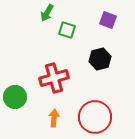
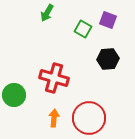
green square: moved 16 px right, 1 px up; rotated 12 degrees clockwise
black hexagon: moved 8 px right; rotated 10 degrees clockwise
red cross: rotated 32 degrees clockwise
green circle: moved 1 px left, 2 px up
red circle: moved 6 px left, 1 px down
